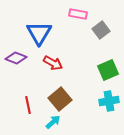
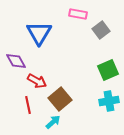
purple diamond: moved 3 px down; rotated 40 degrees clockwise
red arrow: moved 16 px left, 18 px down
